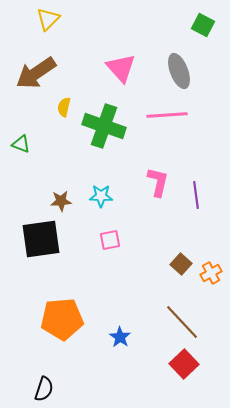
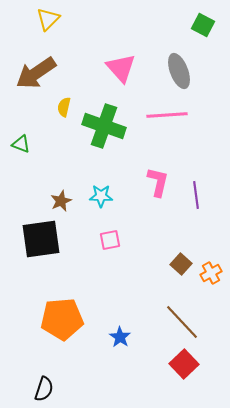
brown star: rotated 20 degrees counterclockwise
